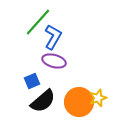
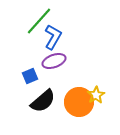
green line: moved 1 px right, 1 px up
purple ellipse: rotated 35 degrees counterclockwise
blue square: moved 2 px left, 5 px up
yellow star: moved 2 px left, 3 px up; rotated 12 degrees counterclockwise
